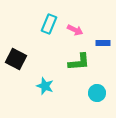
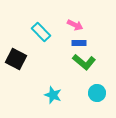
cyan rectangle: moved 8 px left, 8 px down; rotated 66 degrees counterclockwise
pink arrow: moved 5 px up
blue rectangle: moved 24 px left
green L-shape: moved 5 px right; rotated 45 degrees clockwise
cyan star: moved 8 px right, 9 px down
